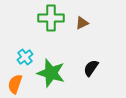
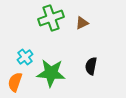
green cross: rotated 20 degrees counterclockwise
black semicircle: moved 2 px up; rotated 24 degrees counterclockwise
green star: rotated 12 degrees counterclockwise
orange semicircle: moved 2 px up
